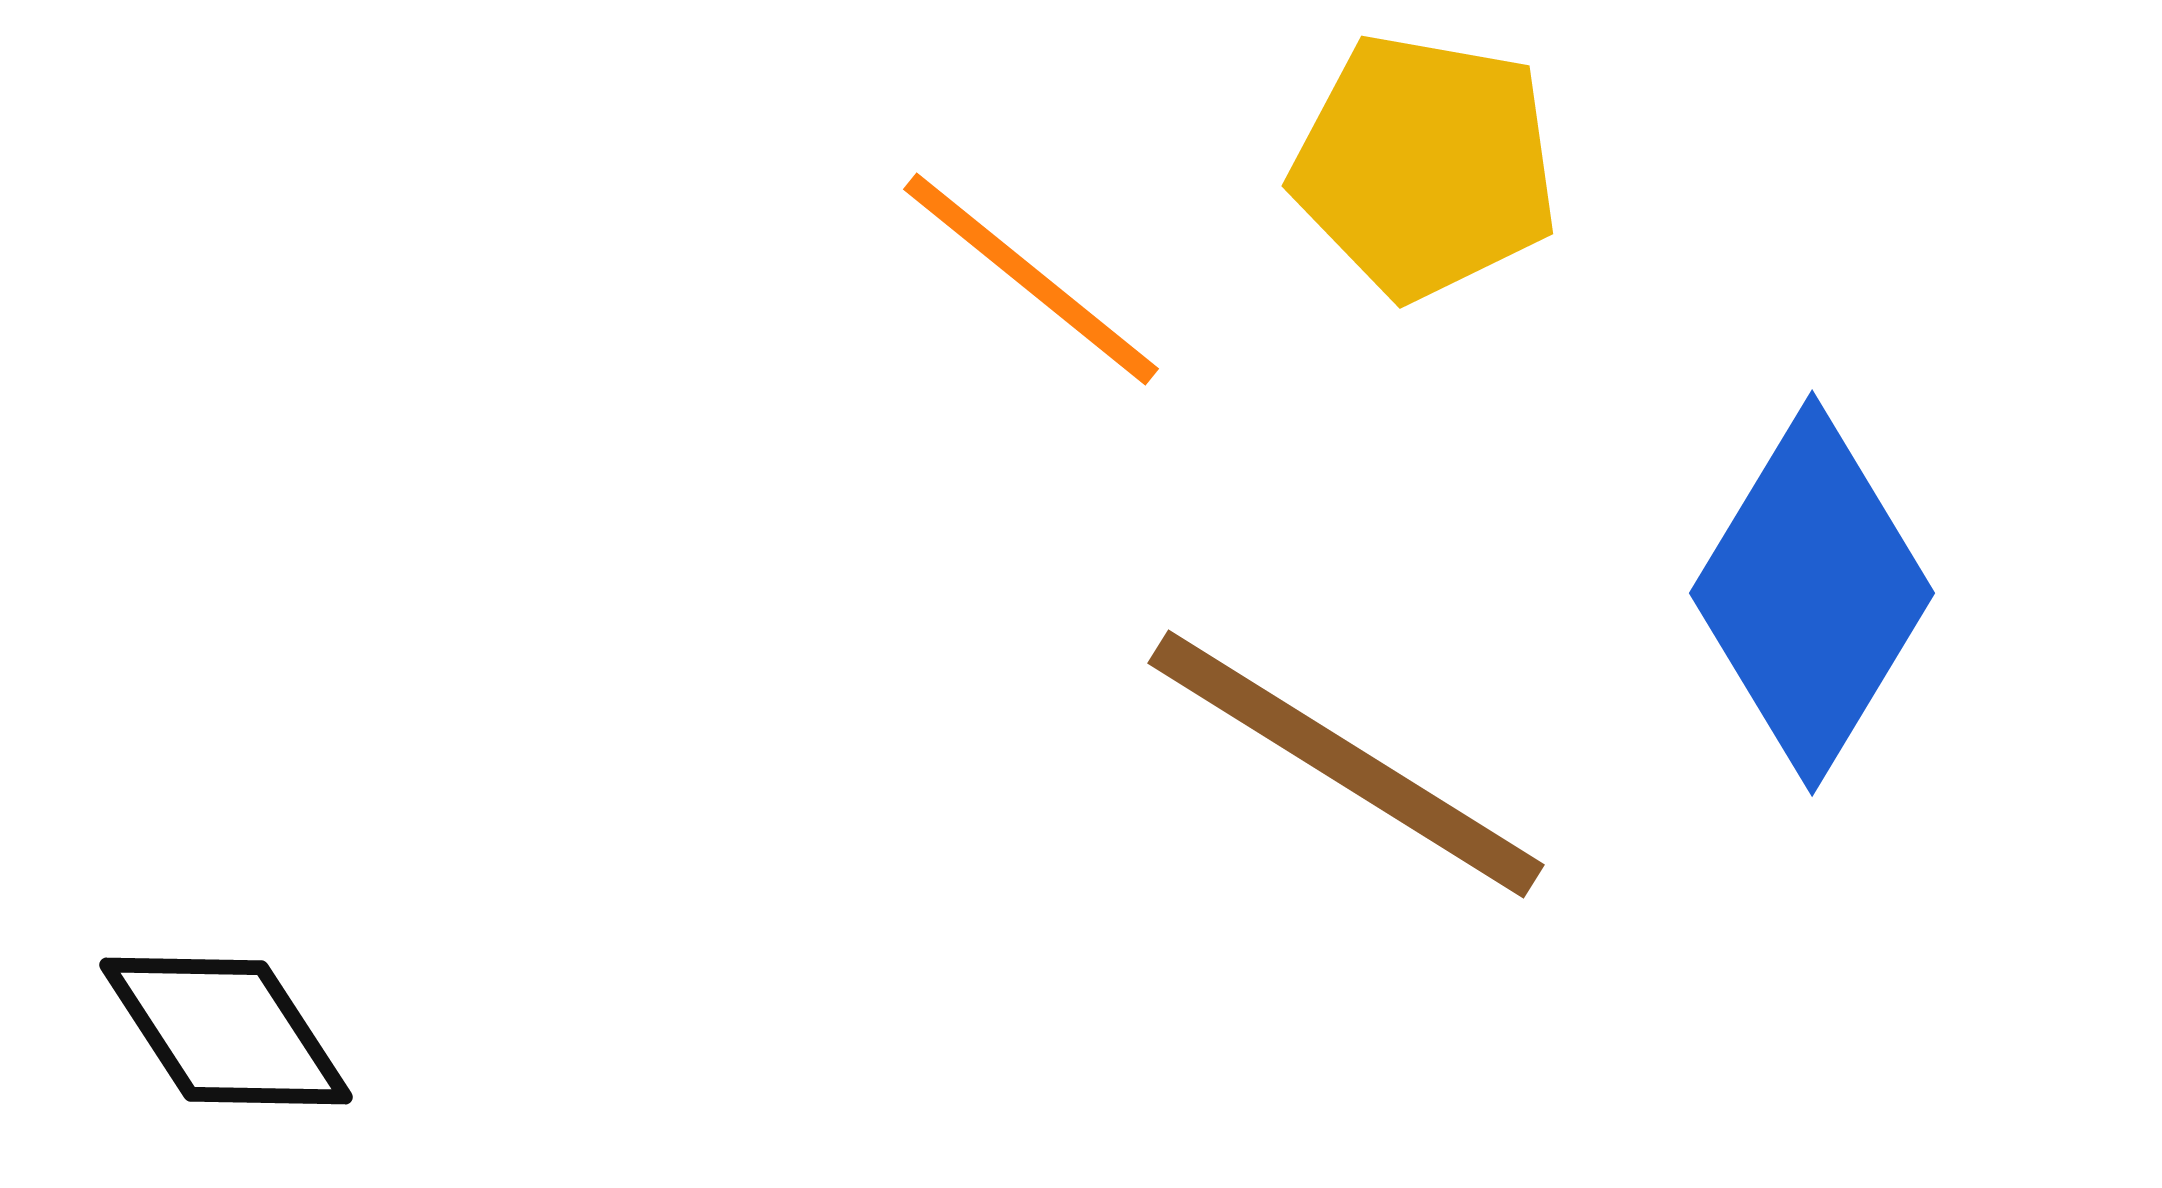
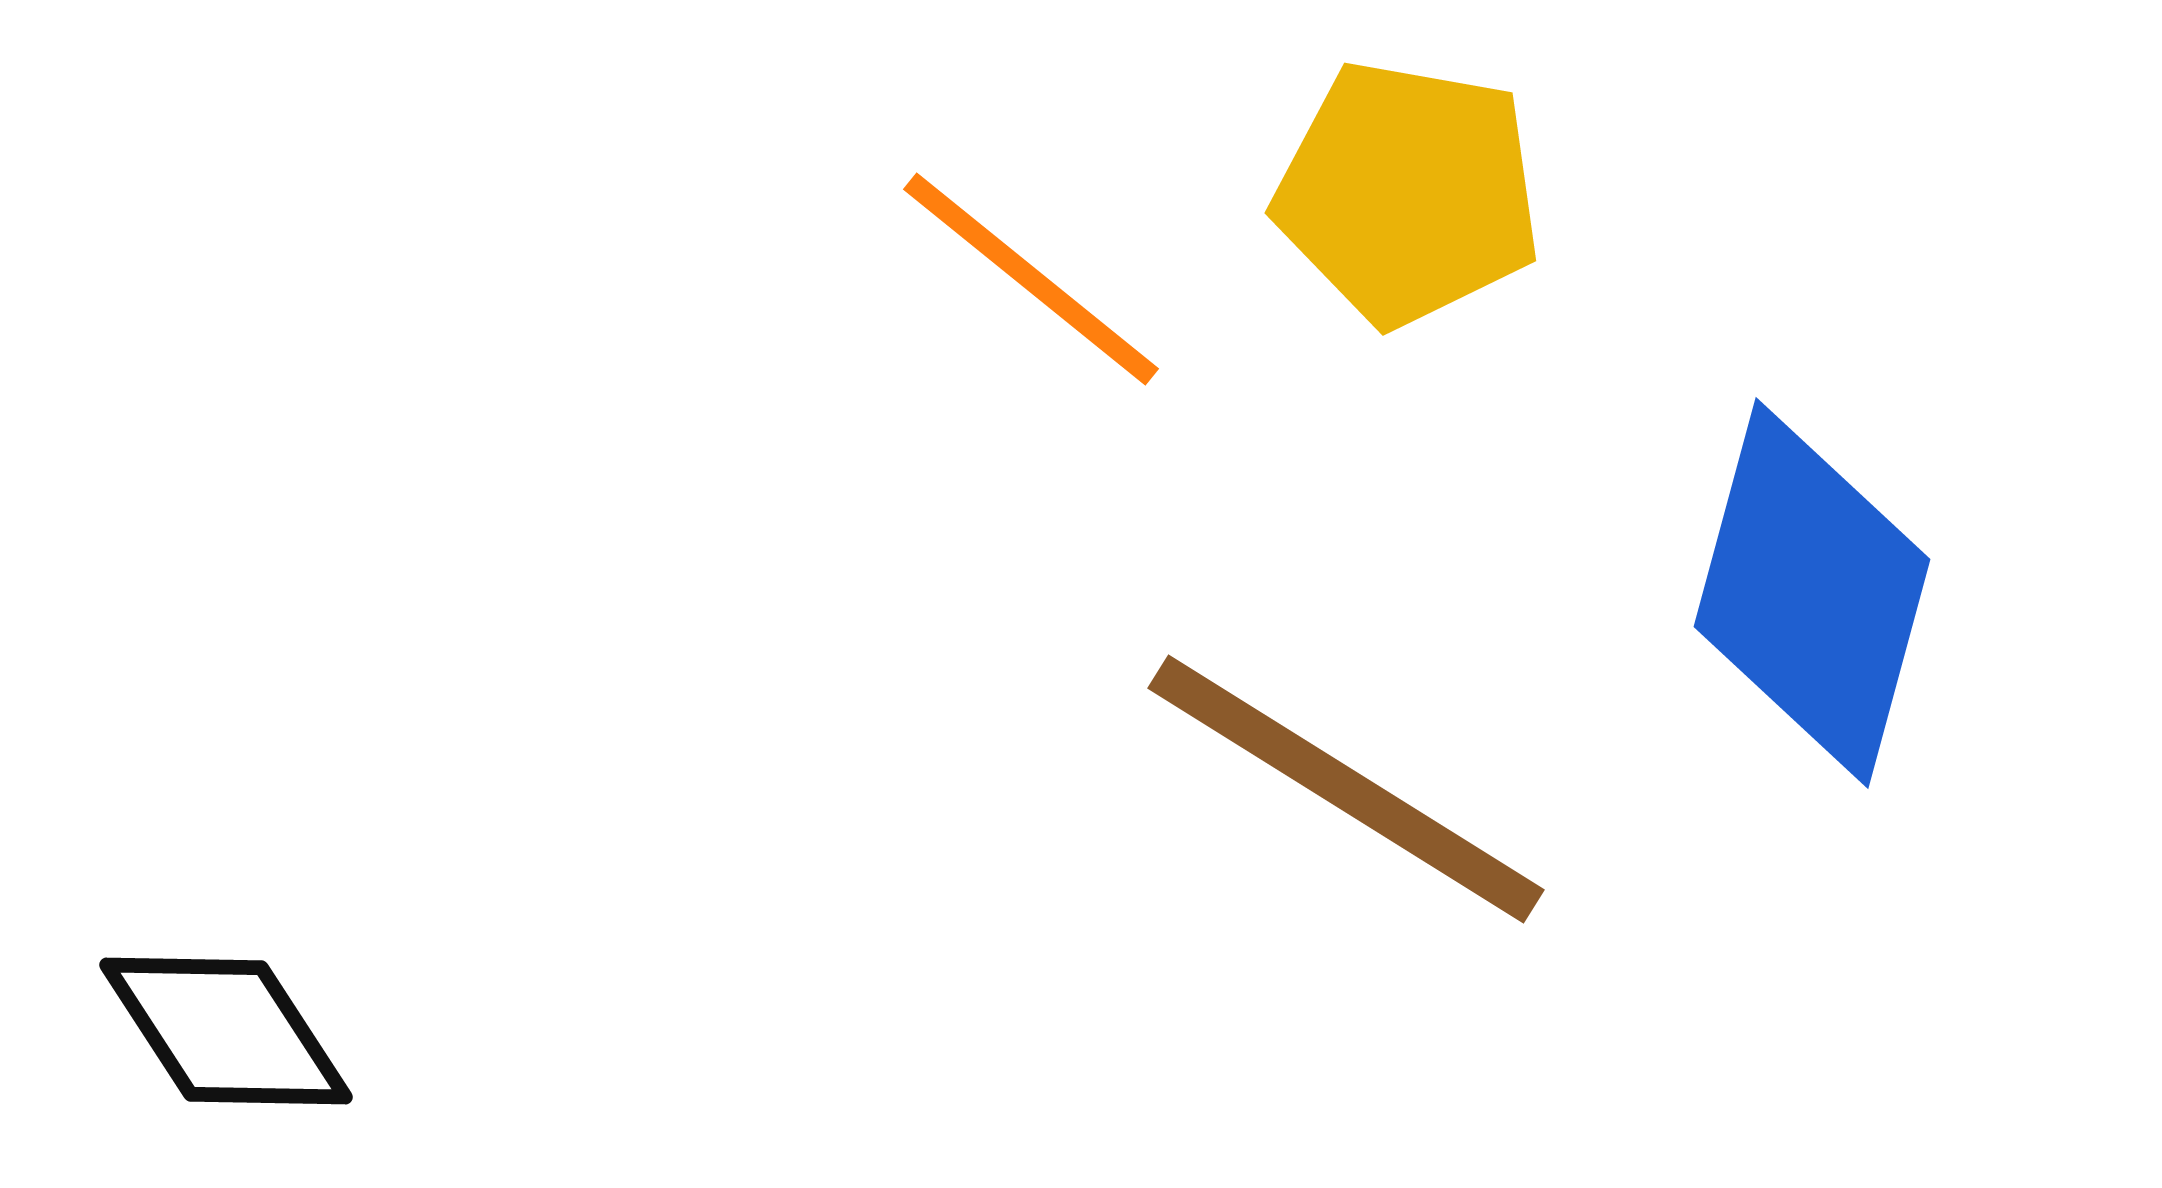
yellow pentagon: moved 17 px left, 27 px down
blue diamond: rotated 16 degrees counterclockwise
brown line: moved 25 px down
